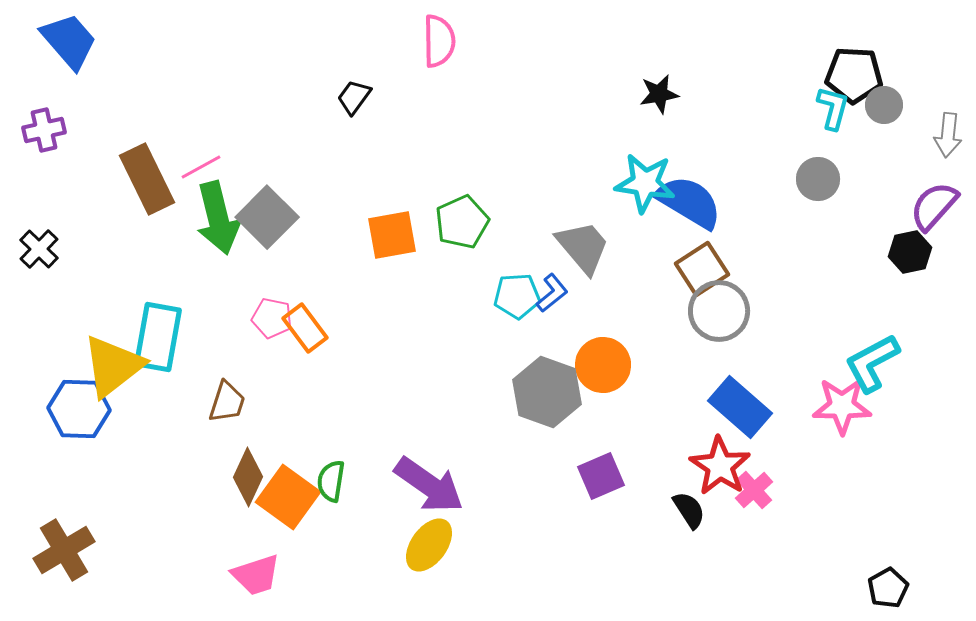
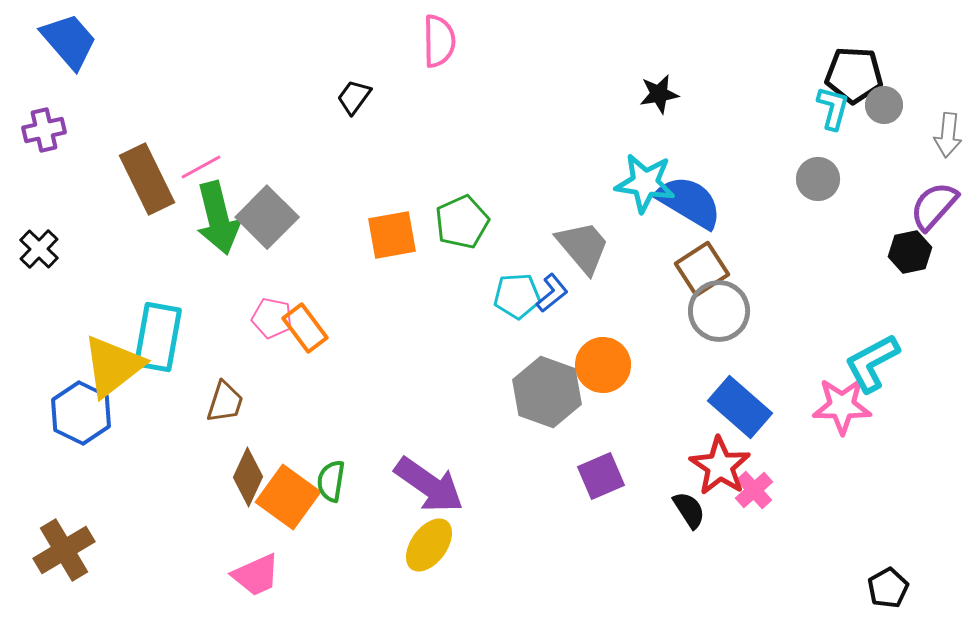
brown trapezoid at (227, 402): moved 2 px left
blue hexagon at (79, 409): moved 2 px right, 4 px down; rotated 24 degrees clockwise
pink trapezoid at (256, 575): rotated 6 degrees counterclockwise
